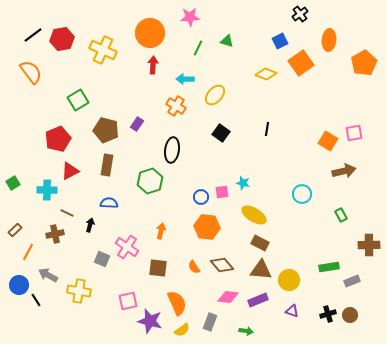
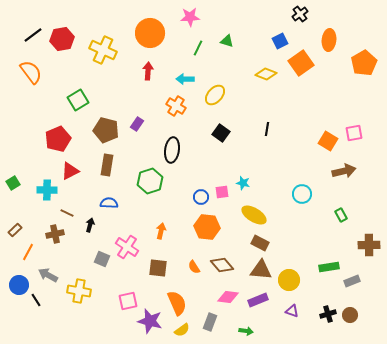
red arrow at (153, 65): moved 5 px left, 6 px down
